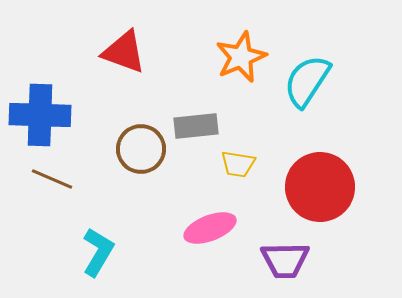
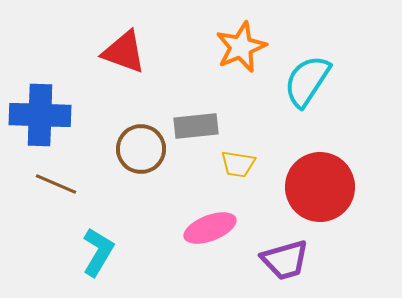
orange star: moved 10 px up
brown line: moved 4 px right, 5 px down
purple trapezoid: rotated 15 degrees counterclockwise
